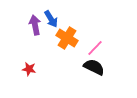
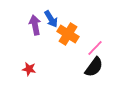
orange cross: moved 1 px right, 4 px up
black semicircle: rotated 100 degrees clockwise
